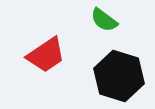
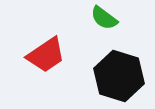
green semicircle: moved 2 px up
